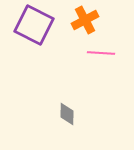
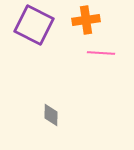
orange cross: moved 1 px right; rotated 20 degrees clockwise
gray diamond: moved 16 px left, 1 px down
